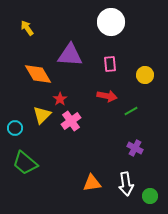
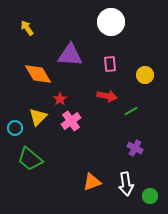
yellow triangle: moved 4 px left, 2 px down
green trapezoid: moved 5 px right, 4 px up
orange triangle: moved 1 px up; rotated 12 degrees counterclockwise
